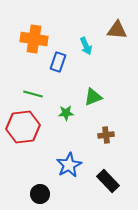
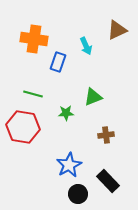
brown triangle: rotated 30 degrees counterclockwise
red hexagon: rotated 16 degrees clockwise
black circle: moved 38 px right
